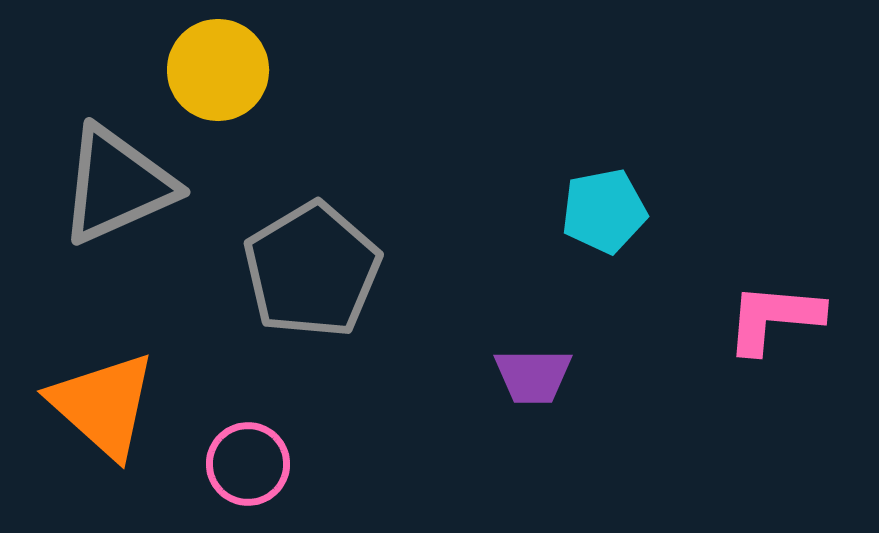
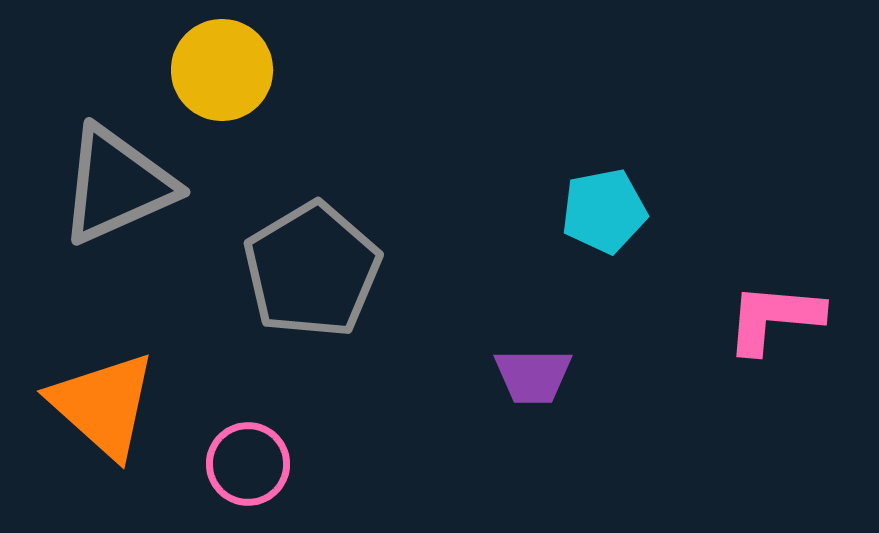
yellow circle: moved 4 px right
